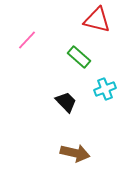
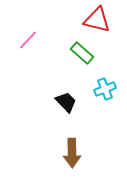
pink line: moved 1 px right
green rectangle: moved 3 px right, 4 px up
brown arrow: moved 3 px left; rotated 76 degrees clockwise
